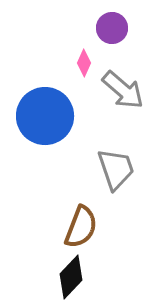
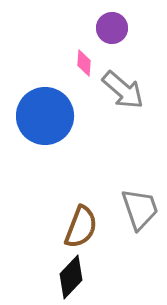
pink diamond: rotated 20 degrees counterclockwise
gray trapezoid: moved 24 px right, 40 px down
